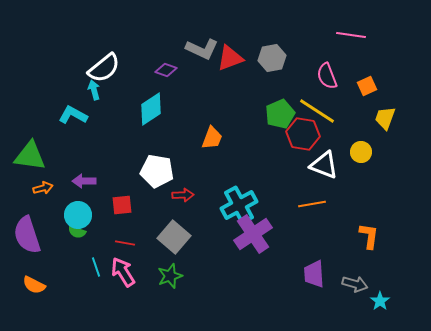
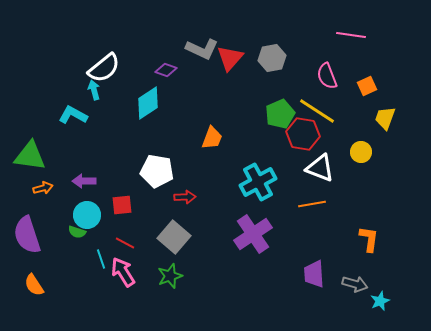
red triangle: rotated 28 degrees counterclockwise
cyan diamond: moved 3 px left, 6 px up
white triangle: moved 4 px left, 3 px down
red arrow: moved 2 px right, 2 px down
cyan cross: moved 19 px right, 23 px up
cyan circle: moved 9 px right
orange L-shape: moved 3 px down
red line: rotated 18 degrees clockwise
cyan line: moved 5 px right, 8 px up
orange semicircle: rotated 30 degrees clockwise
cyan star: rotated 12 degrees clockwise
